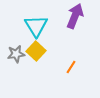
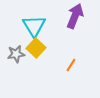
cyan triangle: moved 2 px left
yellow square: moved 3 px up
orange line: moved 2 px up
